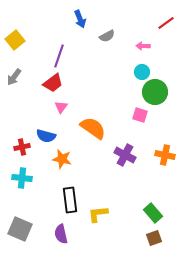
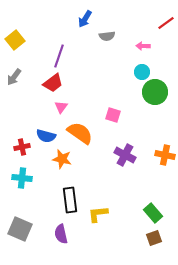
blue arrow: moved 5 px right; rotated 54 degrees clockwise
gray semicircle: rotated 21 degrees clockwise
pink square: moved 27 px left
orange semicircle: moved 13 px left, 5 px down
